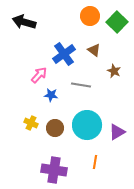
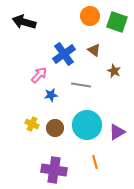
green square: rotated 25 degrees counterclockwise
blue star: rotated 16 degrees counterclockwise
yellow cross: moved 1 px right, 1 px down
orange line: rotated 24 degrees counterclockwise
